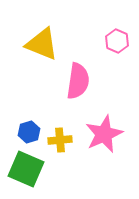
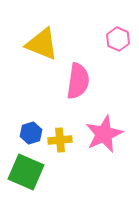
pink hexagon: moved 1 px right, 2 px up
blue hexagon: moved 2 px right, 1 px down
green square: moved 3 px down
